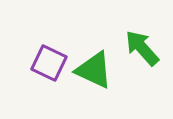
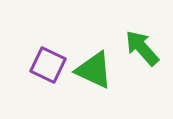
purple square: moved 1 px left, 2 px down
